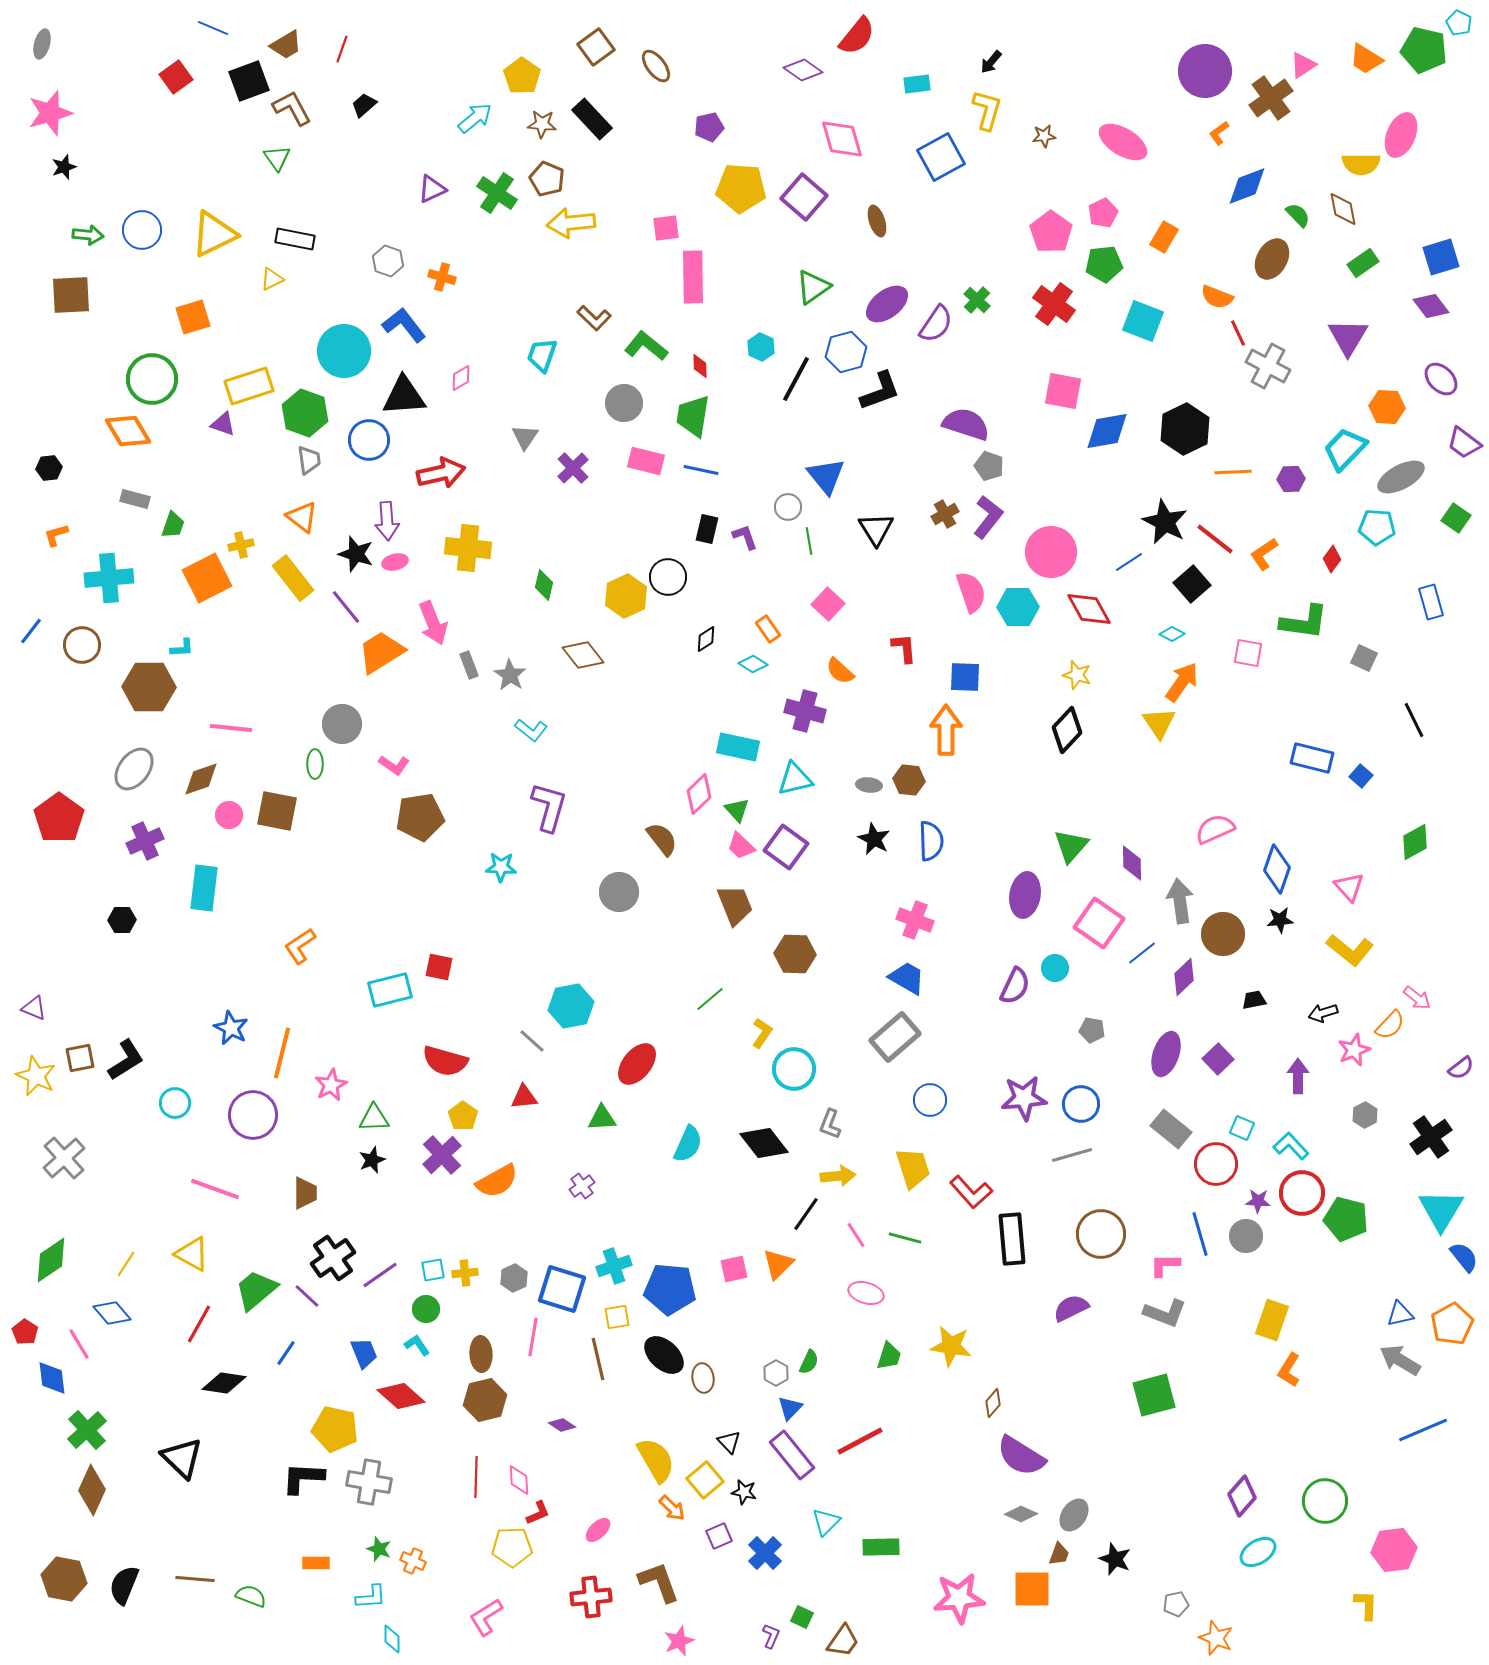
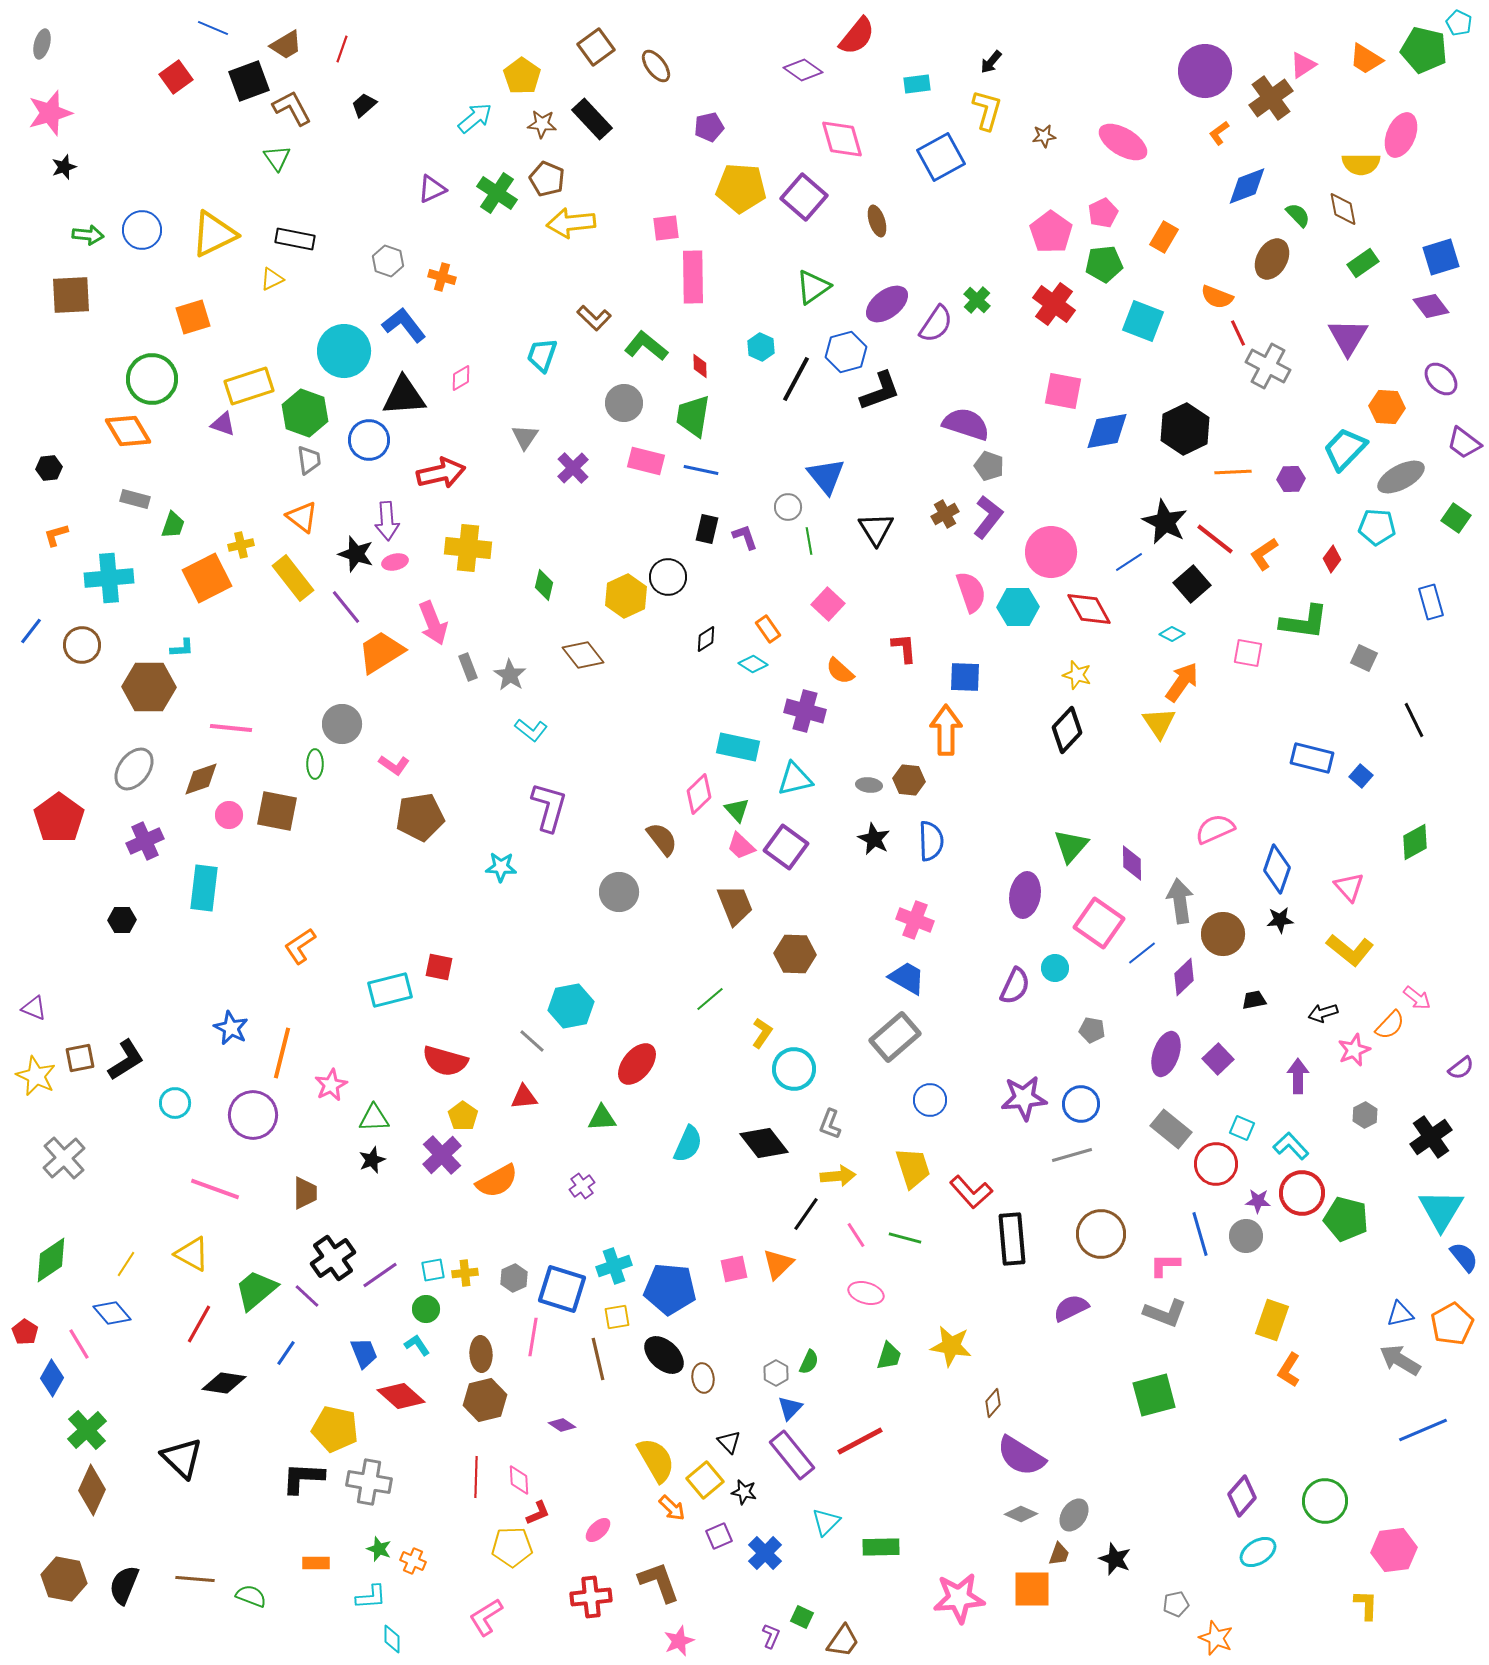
gray rectangle at (469, 665): moved 1 px left, 2 px down
blue diamond at (52, 1378): rotated 36 degrees clockwise
